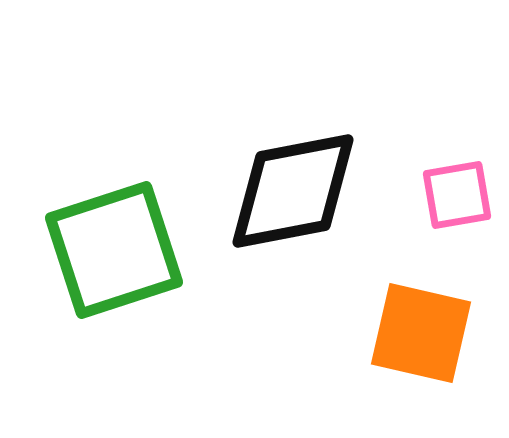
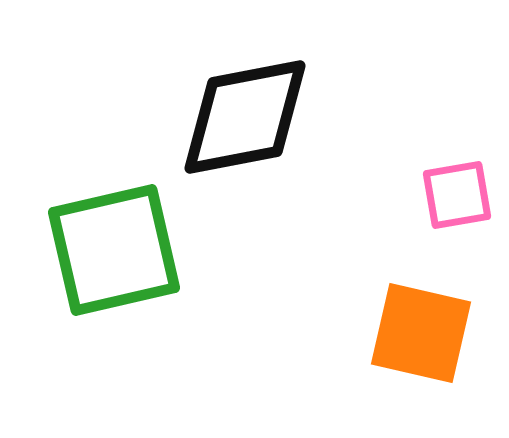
black diamond: moved 48 px left, 74 px up
green square: rotated 5 degrees clockwise
